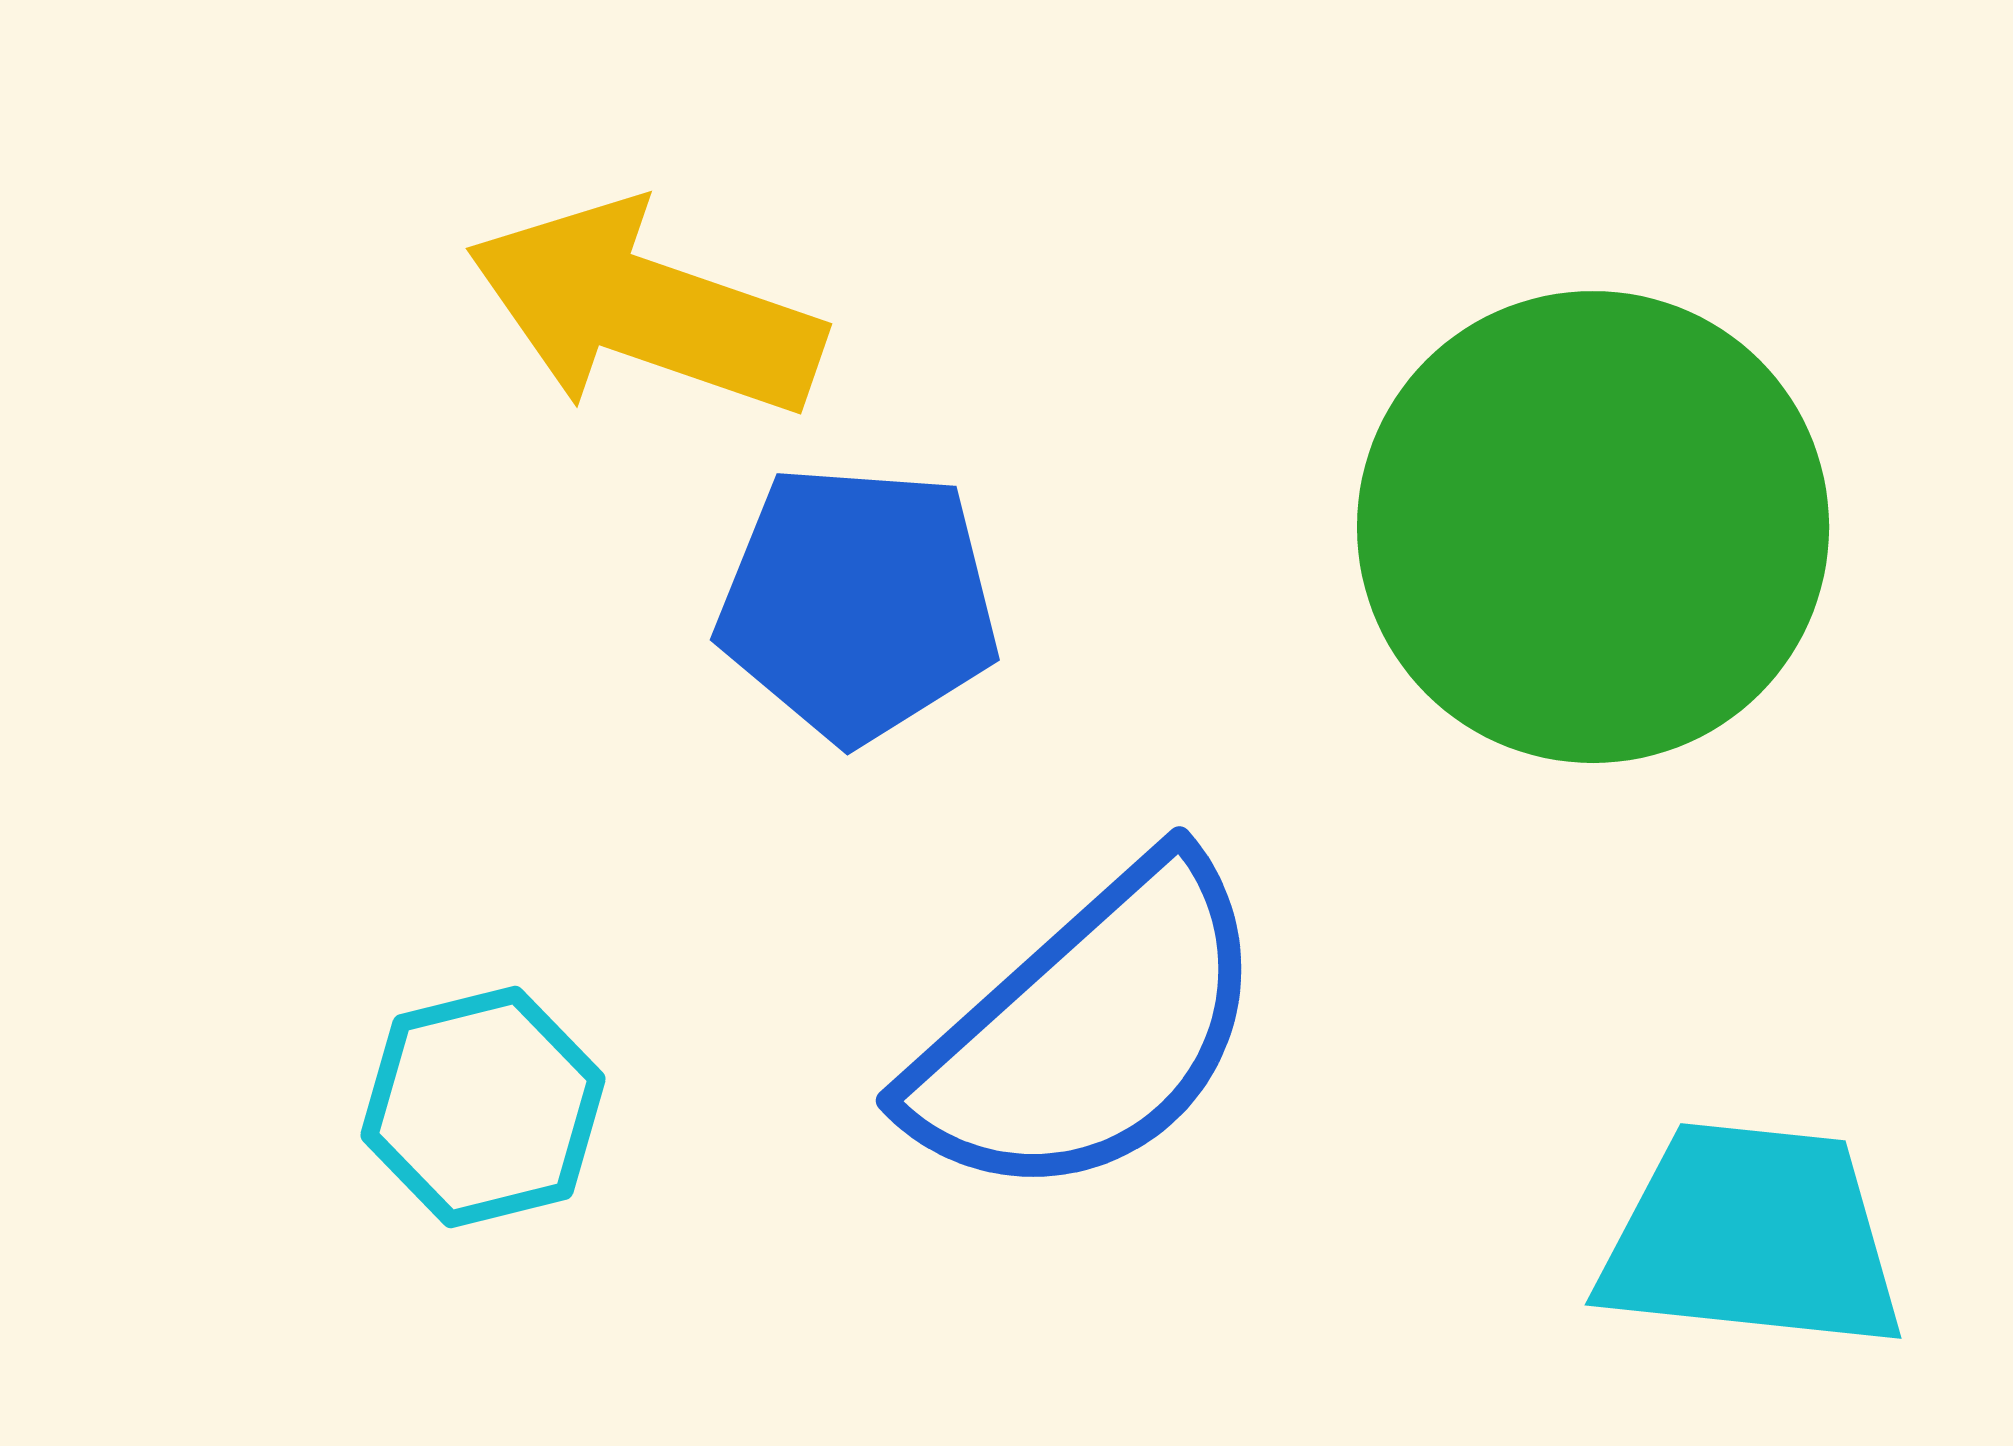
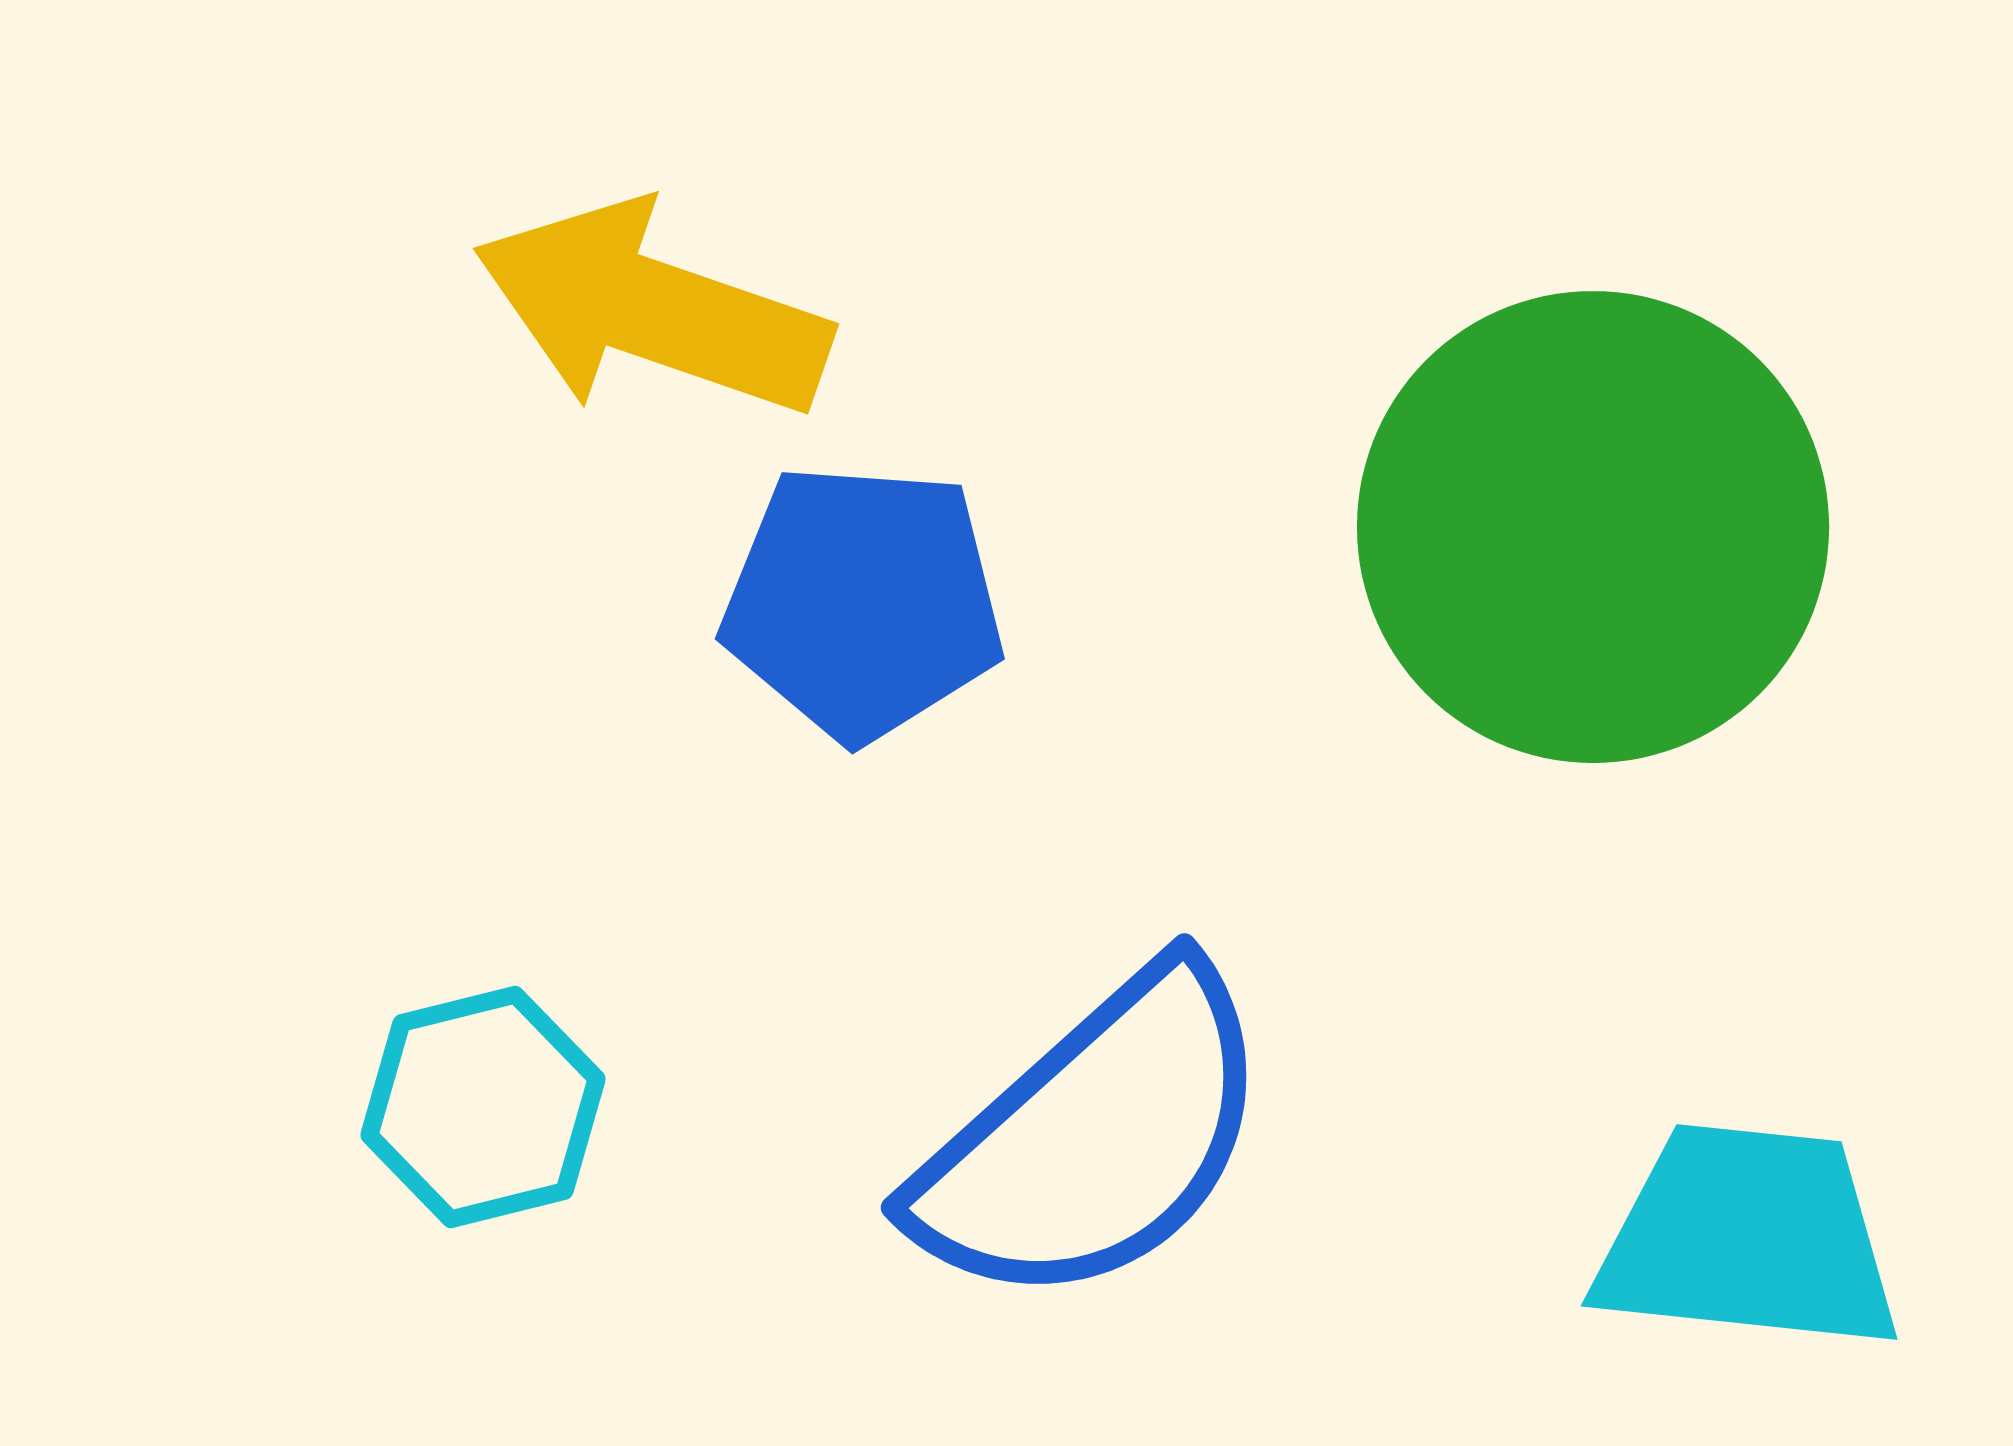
yellow arrow: moved 7 px right
blue pentagon: moved 5 px right, 1 px up
blue semicircle: moved 5 px right, 107 px down
cyan trapezoid: moved 4 px left, 1 px down
